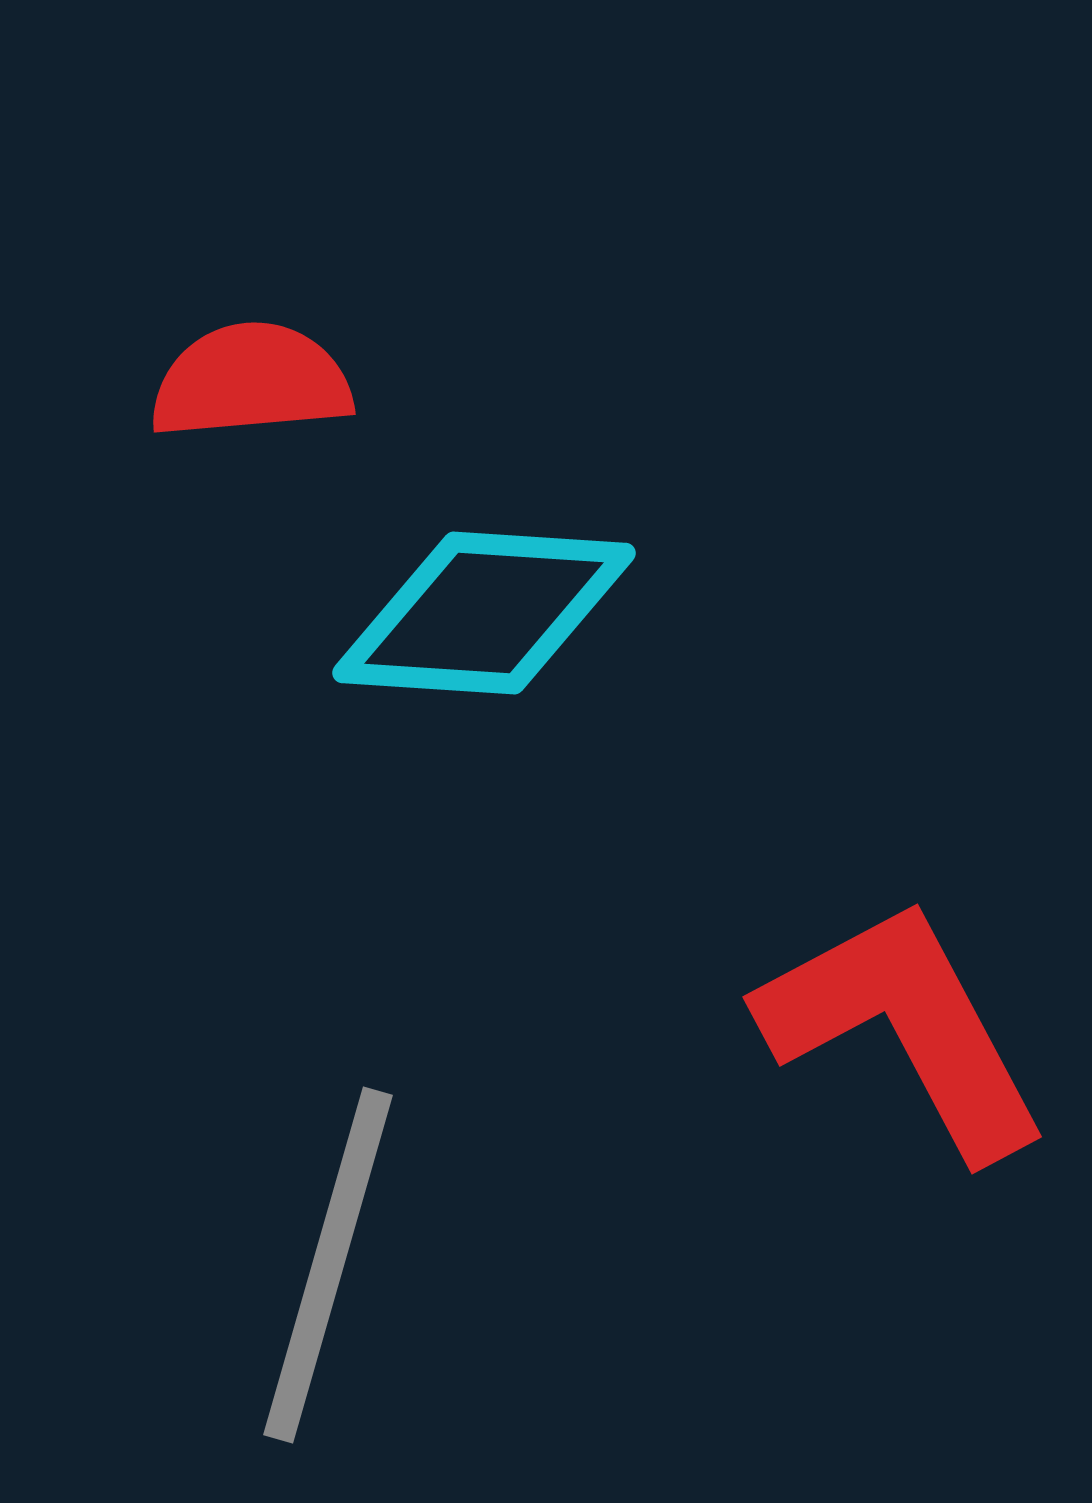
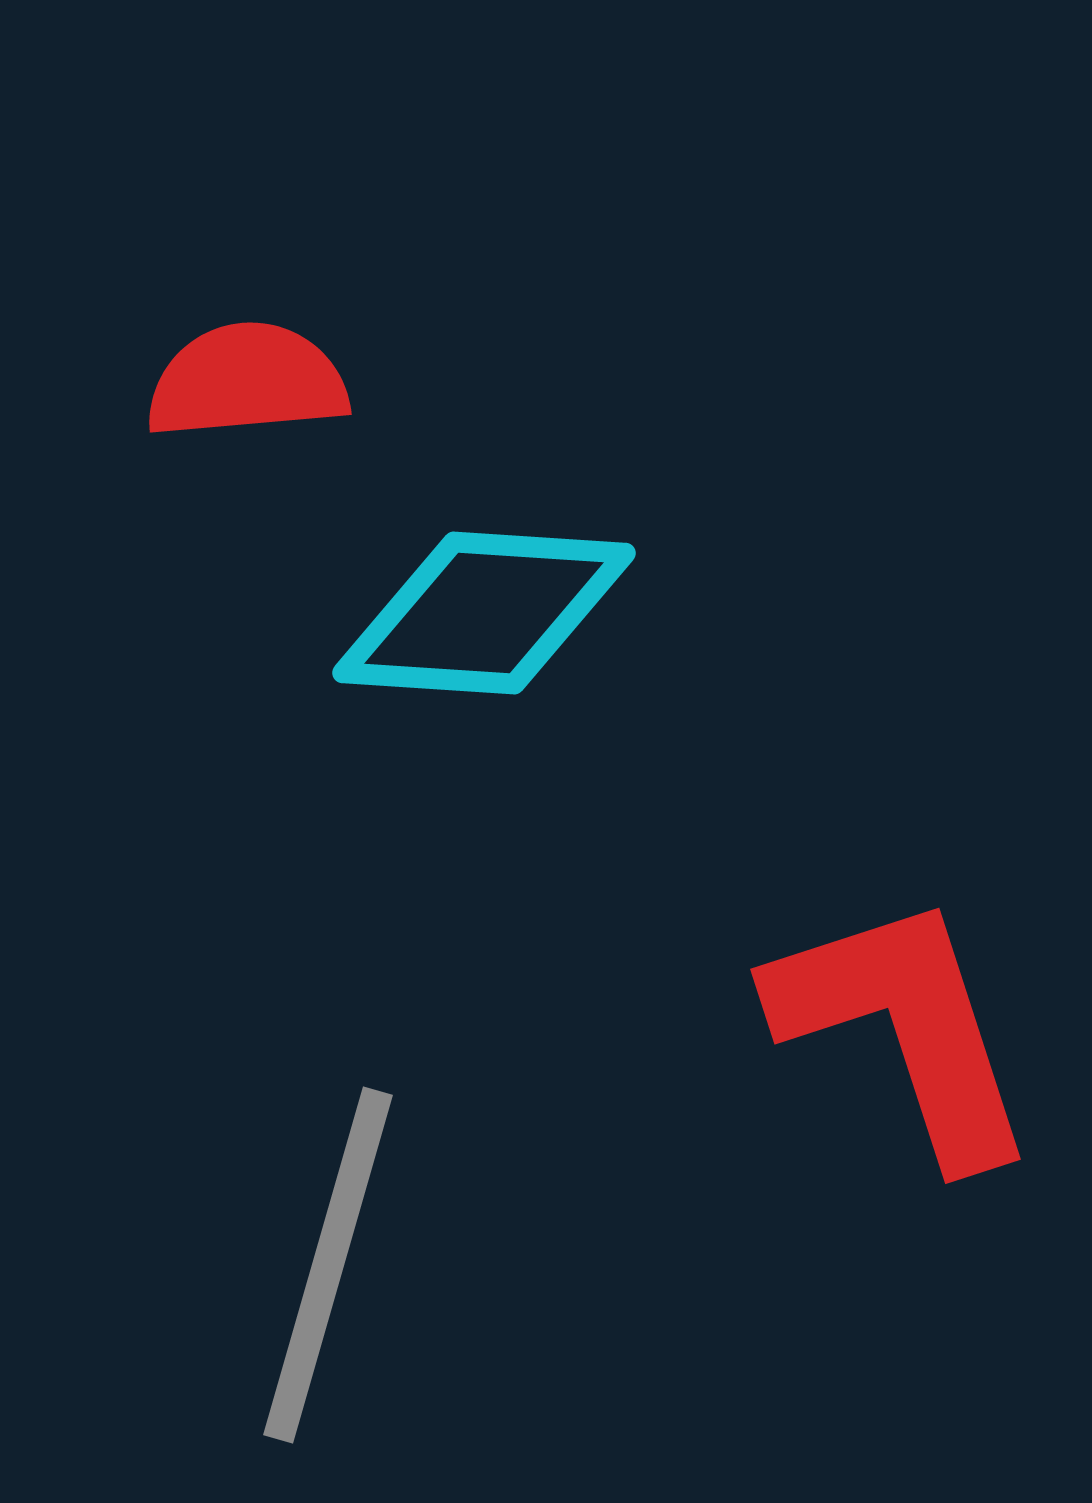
red semicircle: moved 4 px left
red L-shape: rotated 10 degrees clockwise
